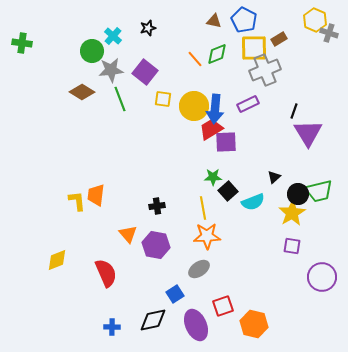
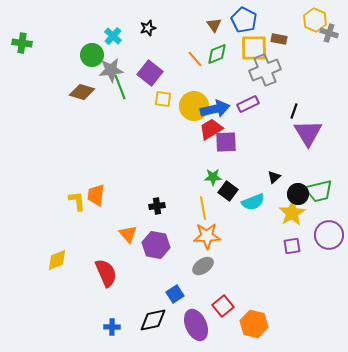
brown triangle at (214, 21): moved 4 px down; rotated 42 degrees clockwise
brown rectangle at (279, 39): rotated 42 degrees clockwise
green circle at (92, 51): moved 4 px down
purple square at (145, 72): moved 5 px right, 1 px down
brown diamond at (82, 92): rotated 15 degrees counterclockwise
green line at (120, 99): moved 12 px up
blue arrow at (215, 109): rotated 108 degrees counterclockwise
black square at (228, 191): rotated 12 degrees counterclockwise
purple square at (292, 246): rotated 18 degrees counterclockwise
gray ellipse at (199, 269): moved 4 px right, 3 px up
purple circle at (322, 277): moved 7 px right, 42 px up
red square at (223, 306): rotated 20 degrees counterclockwise
